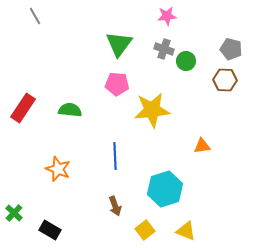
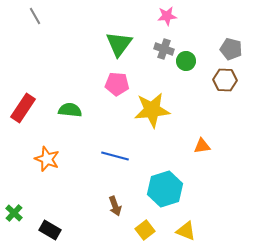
blue line: rotated 72 degrees counterclockwise
orange star: moved 11 px left, 10 px up
